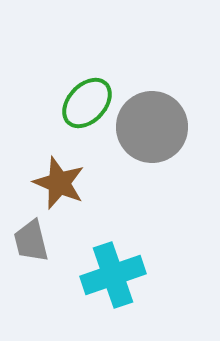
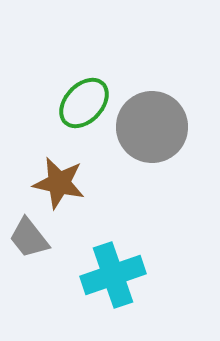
green ellipse: moved 3 px left
brown star: rotated 10 degrees counterclockwise
gray trapezoid: moved 2 px left, 3 px up; rotated 24 degrees counterclockwise
